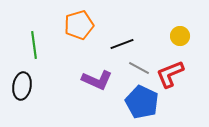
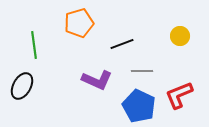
orange pentagon: moved 2 px up
gray line: moved 3 px right, 3 px down; rotated 30 degrees counterclockwise
red L-shape: moved 9 px right, 21 px down
black ellipse: rotated 20 degrees clockwise
blue pentagon: moved 3 px left, 4 px down
